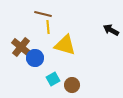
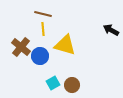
yellow line: moved 5 px left, 2 px down
blue circle: moved 5 px right, 2 px up
cyan square: moved 4 px down
